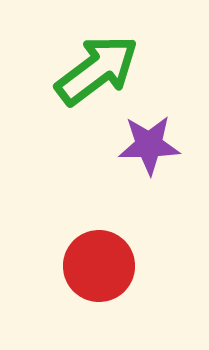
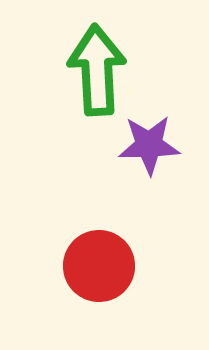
green arrow: rotated 56 degrees counterclockwise
